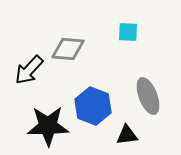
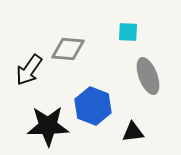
black arrow: rotated 8 degrees counterclockwise
gray ellipse: moved 20 px up
black triangle: moved 6 px right, 3 px up
